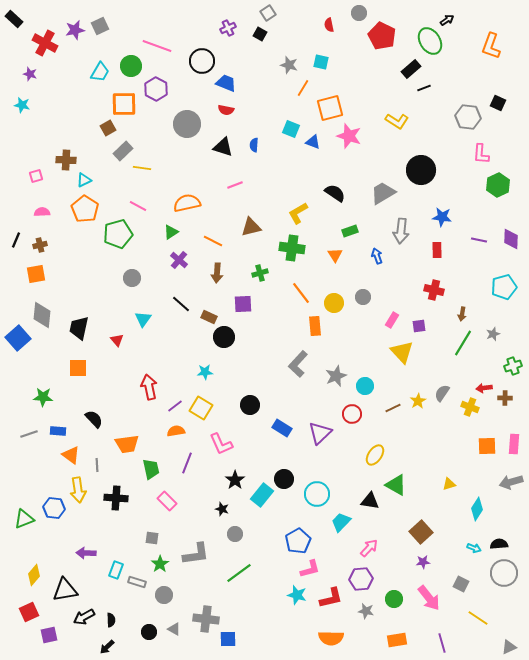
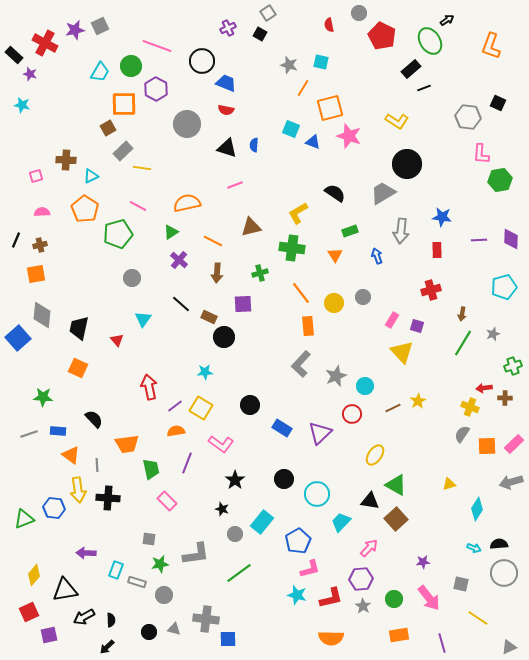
black rectangle at (14, 19): moved 36 px down
black triangle at (223, 147): moved 4 px right, 1 px down
black circle at (421, 170): moved 14 px left, 6 px up
cyan triangle at (84, 180): moved 7 px right, 4 px up
green hexagon at (498, 185): moved 2 px right, 5 px up; rotated 15 degrees clockwise
purple line at (479, 240): rotated 14 degrees counterclockwise
red cross at (434, 290): moved 3 px left; rotated 30 degrees counterclockwise
orange rectangle at (315, 326): moved 7 px left
purple square at (419, 326): moved 2 px left; rotated 24 degrees clockwise
gray L-shape at (298, 364): moved 3 px right
orange square at (78, 368): rotated 24 degrees clockwise
gray semicircle at (442, 393): moved 20 px right, 41 px down
pink L-shape at (221, 444): rotated 30 degrees counterclockwise
pink rectangle at (514, 444): rotated 42 degrees clockwise
cyan rectangle at (262, 495): moved 27 px down
black cross at (116, 498): moved 8 px left
brown square at (421, 532): moved 25 px left, 13 px up
gray square at (152, 538): moved 3 px left, 1 px down
green star at (160, 564): rotated 24 degrees clockwise
gray square at (461, 584): rotated 14 degrees counterclockwise
gray star at (366, 611): moved 3 px left, 5 px up; rotated 21 degrees clockwise
gray triangle at (174, 629): rotated 16 degrees counterclockwise
orange rectangle at (397, 640): moved 2 px right, 5 px up
